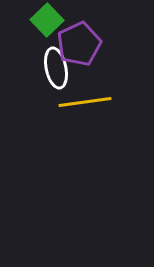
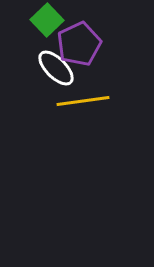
white ellipse: rotated 33 degrees counterclockwise
yellow line: moved 2 px left, 1 px up
